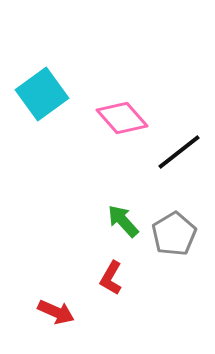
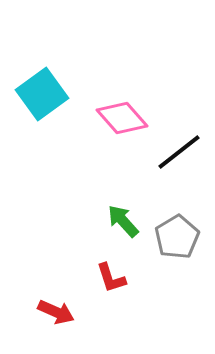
gray pentagon: moved 3 px right, 3 px down
red L-shape: rotated 48 degrees counterclockwise
